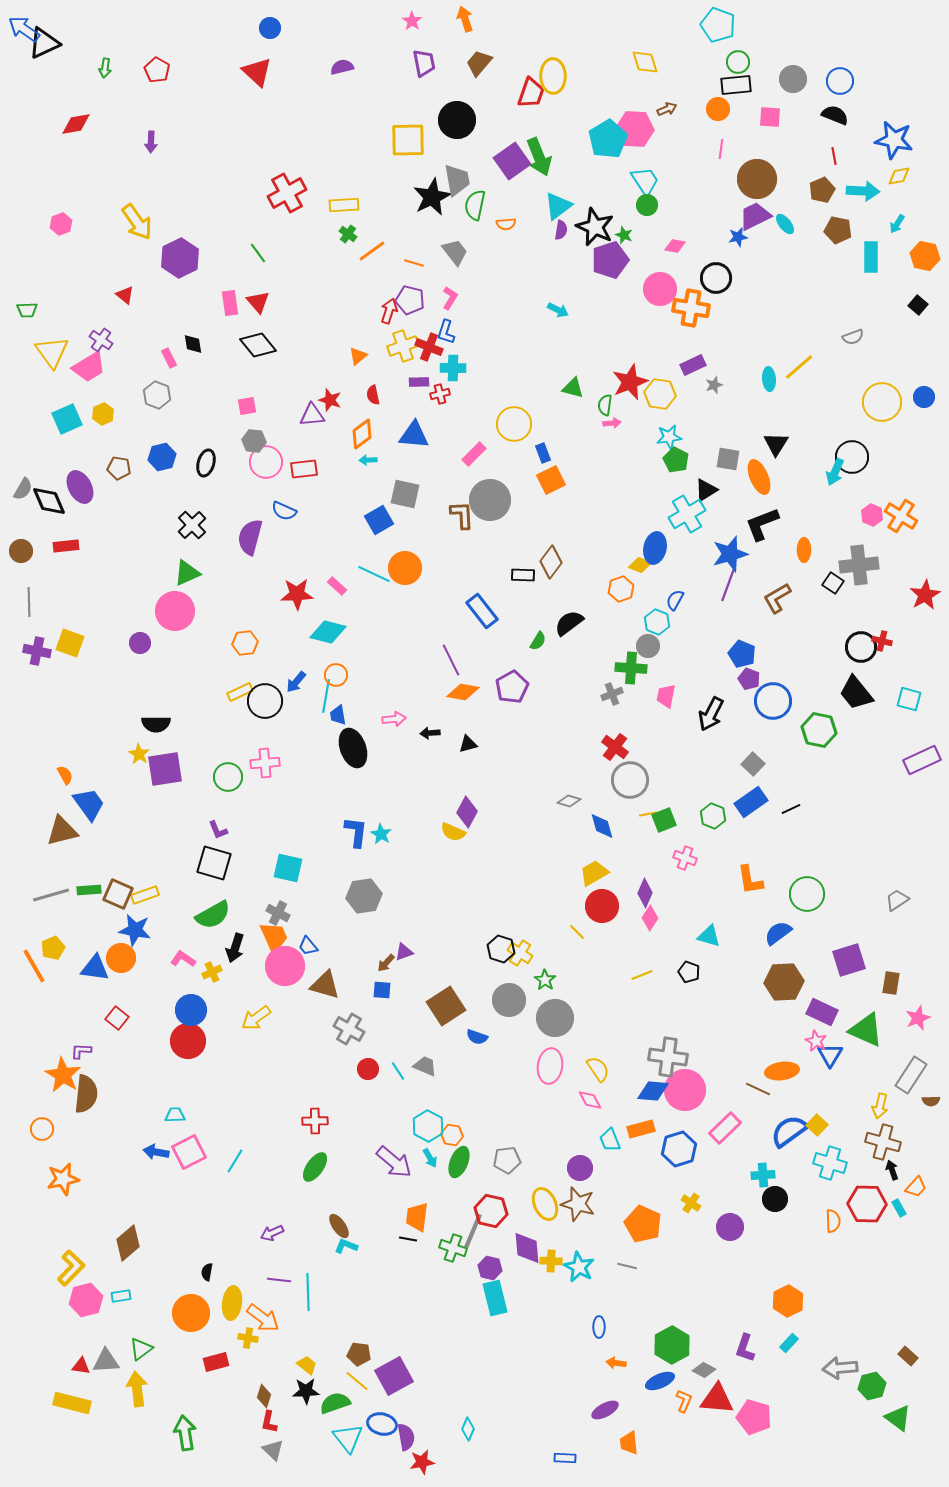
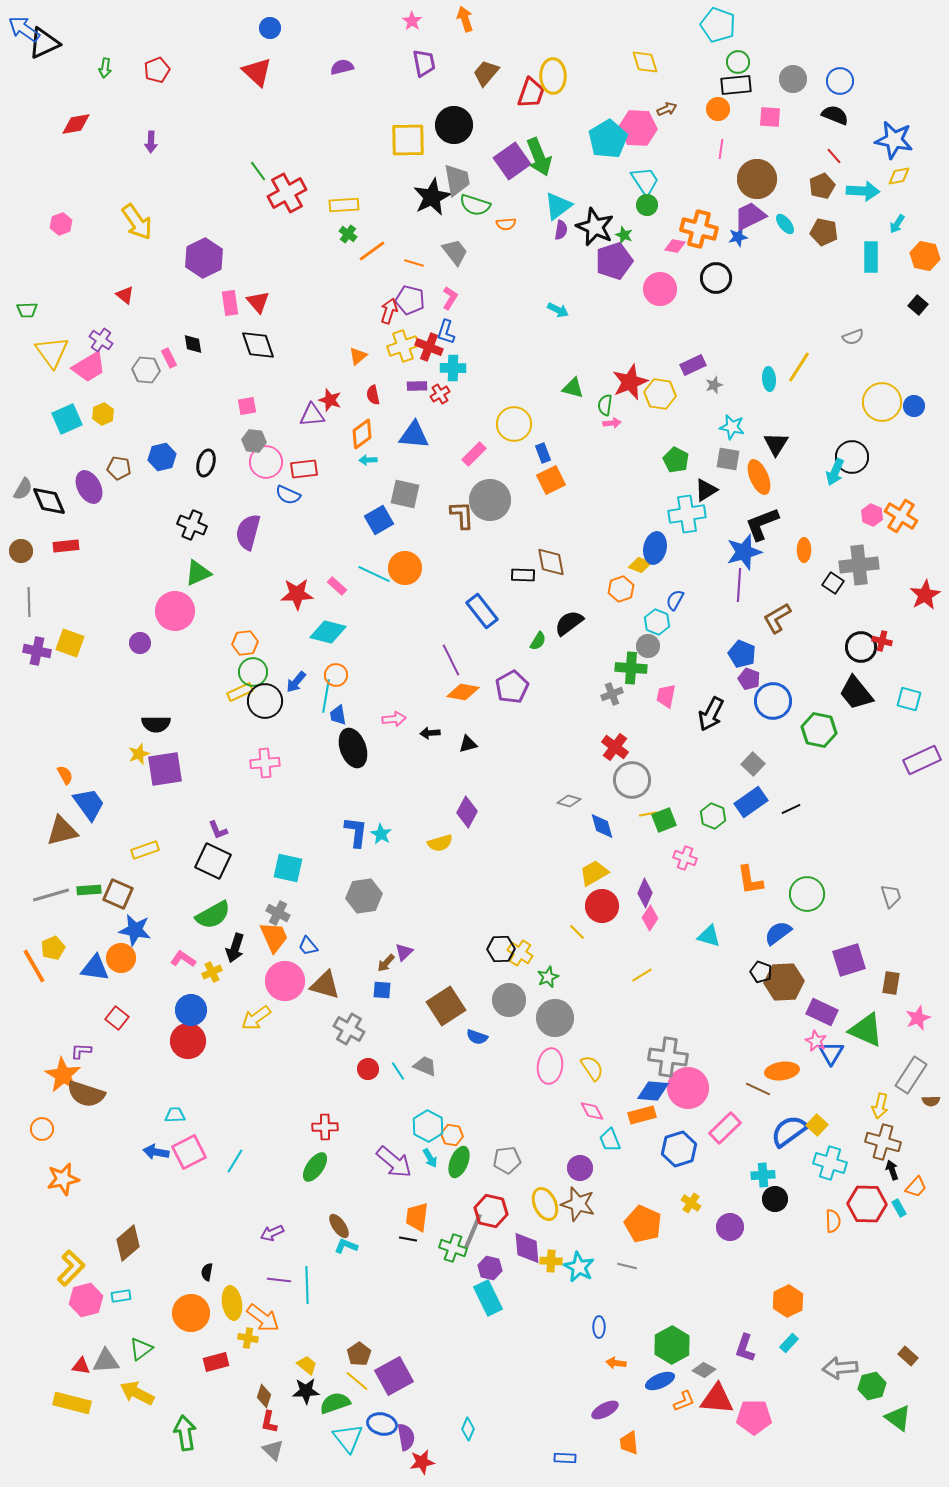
brown trapezoid at (479, 63): moved 7 px right, 10 px down
red pentagon at (157, 70): rotated 20 degrees clockwise
black circle at (457, 120): moved 3 px left, 5 px down
pink hexagon at (635, 129): moved 3 px right, 1 px up
red line at (834, 156): rotated 30 degrees counterclockwise
brown pentagon at (822, 190): moved 4 px up
green semicircle at (475, 205): rotated 84 degrees counterclockwise
purple trapezoid at (755, 216): moved 5 px left
brown pentagon at (838, 230): moved 14 px left, 2 px down
green line at (258, 253): moved 82 px up
purple hexagon at (180, 258): moved 24 px right
purple pentagon at (610, 260): moved 4 px right, 1 px down
orange cross at (691, 308): moved 8 px right, 79 px up; rotated 6 degrees clockwise
black diamond at (258, 345): rotated 21 degrees clockwise
yellow line at (799, 367): rotated 16 degrees counterclockwise
purple rectangle at (419, 382): moved 2 px left, 4 px down
red cross at (440, 394): rotated 18 degrees counterclockwise
gray hexagon at (157, 395): moved 11 px left, 25 px up; rotated 16 degrees counterclockwise
blue circle at (924, 397): moved 10 px left, 9 px down
cyan star at (669, 437): moved 63 px right, 10 px up; rotated 20 degrees clockwise
purple ellipse at (80, 487): moved 9 px right
blue semicircle at (284, 511): moved 4 px right, 16 px up
cyan cross at (687, 514): rotated 21 degrees clockwise
black cross at (192, 525): rotated 24 degrees counterclockwise
purple semicircle at (250, 537): moved 2 px left, 5 px up
blue star at (730, 554): moved 14 px right, 2 px up
brown diamond at (551, 562): rotated 48 degrees counterclockwise
green triangle at (187, 573): moved 11 px right
purple line at (728, 585): moved 11 px right; rotated 16 degrees counterclockwise
brown L-shape at (777, 598): moved 20 px down
yellow star at (139, 754): rotated 20 degrees clockwise
green circle at (228, 777): moved 25 px right, 105 px up
gray circle at (630, 780): moved 2 px right
yellow semicircle at (453, 832): moved 13 px left, 11 px down; rotated 40 degrees counterclockwise
black square at (214, 863): moved 1 px left, 2 px up; rotated 9 degrees clockwise
yellow rectangle at (145, 895): moved 45 px up
gray trapezoid at (897, 900): moved 6 px left, 4 px up; rotated 105 degrees clockwise
black hexagon at (501, 949): rotated 20 degrees counterclockwise
purple triangle at (404, 952): rotated 24 degrees counterclockwise
pink circle at (285, 966): moved 15 px down
black pentagon at (689, 972): moved 72 px right
yellow line at (642, 975): rotated 10 degrees counterclockwise
green star at (545, 980): moved 3 px right, 3 px up; rotated 15 degrees clockwise
blue triangle at (830, 1055): moved 1 px right, 2 px up
yellow semicircle at (598, 1069): moved 6 px left, 1 px up
pink circle at (685, 1090): moved 3 px right, 2 px up
brown semicircle at (86, 1094): rotated 102 degrees clockwise
pink diamond at (590, 1100): moved 2 px right, 11 px down
red cross at (315, 1121): moved 10 px right, 6 px down
orange rectangle at (641, 1129): moved 1 px right, 14 px up
cyan line at (308, 1292): moved 1 px left, 7 px up
cyan rectangle at (495, 1298): moved 7 px left; rotated 12 degrees counterclockwise
yellow ellipse at (232, 1303): rotated 16 degrees counterclockwise
brown pentagon at (359, 1354): rotated 30 degrees clockwise
yellow arrow at (137, 1389): moved 4 px down; rotated 56 degrees counterclockwise
orange L-shape at (684, 1401): rotated 45 degrees clockwise
pink pentagon at (754, 1417): rotated 16 degrees counterclockwise
